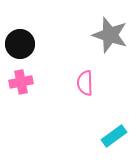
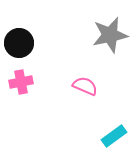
gray star: rotated 30 degrees counterclockwise
black circle: moved 1 px left, 1 px up
pink semicircle: moved 3 px down; rotated 115 degrees clockwise
